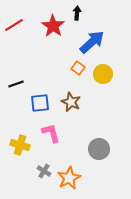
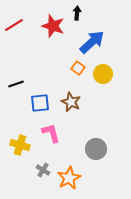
red star: rotated 15 degrees counterclockwise
gray circle: moved 3 px left
gray cross: moved 1 px left, 1 px up
